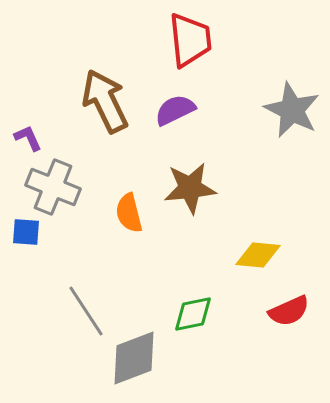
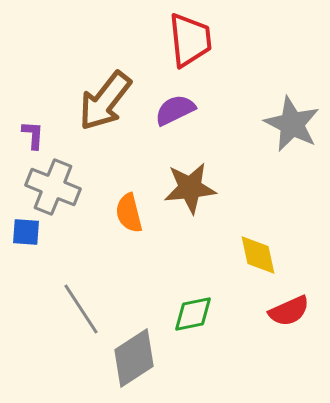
brown arrow: rotated 116 degrees counterclockwise
gray star: moved 14 px down
purple L-shape: moved 5 px right, 3 px up; rotated 28 degrees clockwise
yellow diamond: rotated 72 degrees clockwise
gray line: moved 5 px left, 2 px up
gray diamond: rotated 12 degrees counterclockwise
